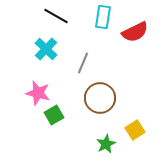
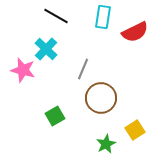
gray line: moved 6 px down
pink star: moved 15 px left, 23 px up
brown circle: moved 1 px right
green square: moved 1 px right, 1 px down
